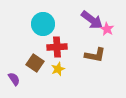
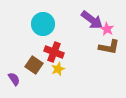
red cross: moved 3 px left, 5 px down; rotated 24 degrees clockwise
brown L-shape: moved 14 px right, 8 px up
brown square: moved 1 px left, 2 px down
